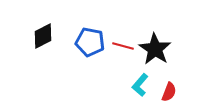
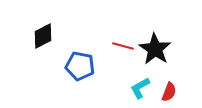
blue pentagon: moved 10 px left, 24 px down
cyan L-shape: moved 3 px down; rotated 20 degrees clockwise
